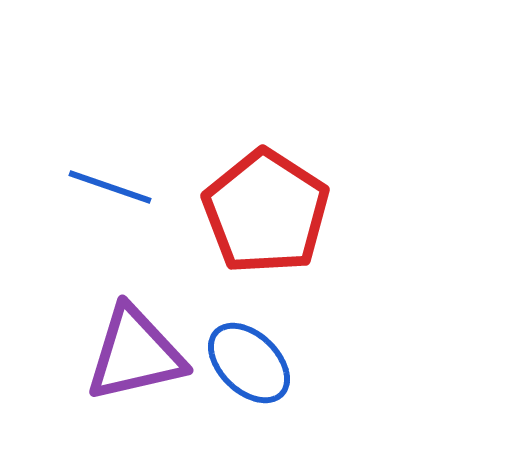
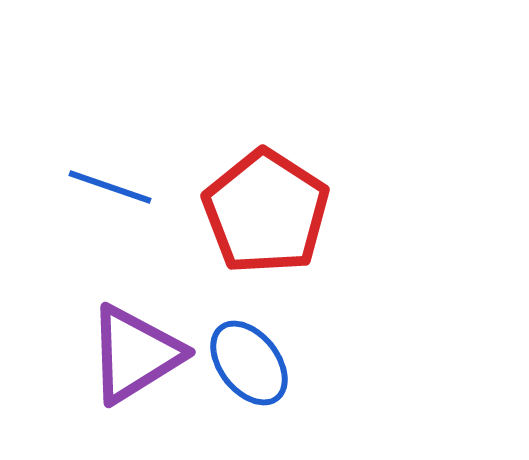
purple triangle: rotated 19 degrees counterclockwise
blue ellipse: rotated 8 degrees clockwise
